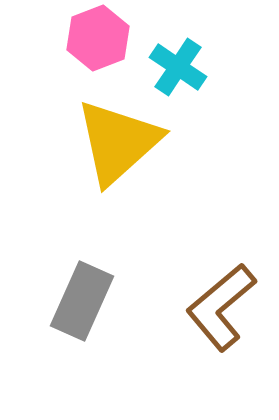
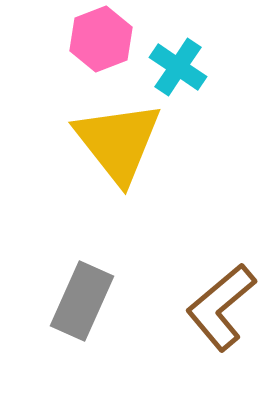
pink hexagon: moved 3 px right, 1 px down
yellow triangle: rotated 26 degrees counterclockwise
